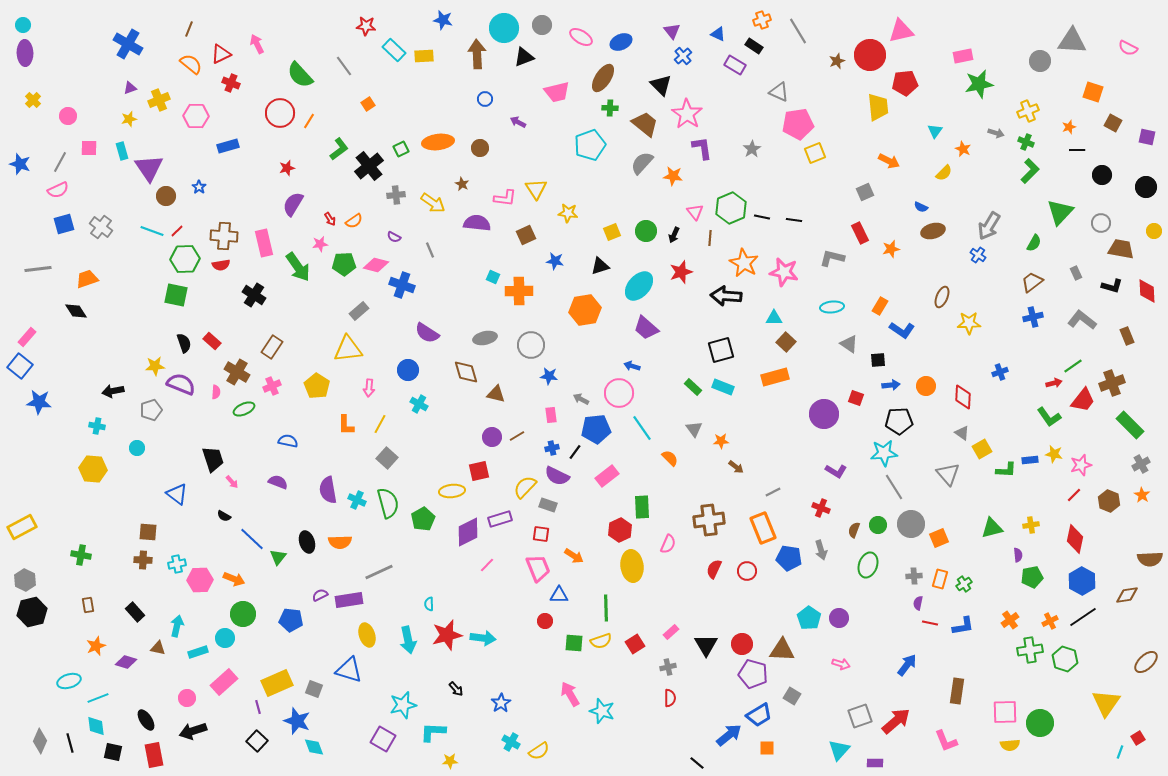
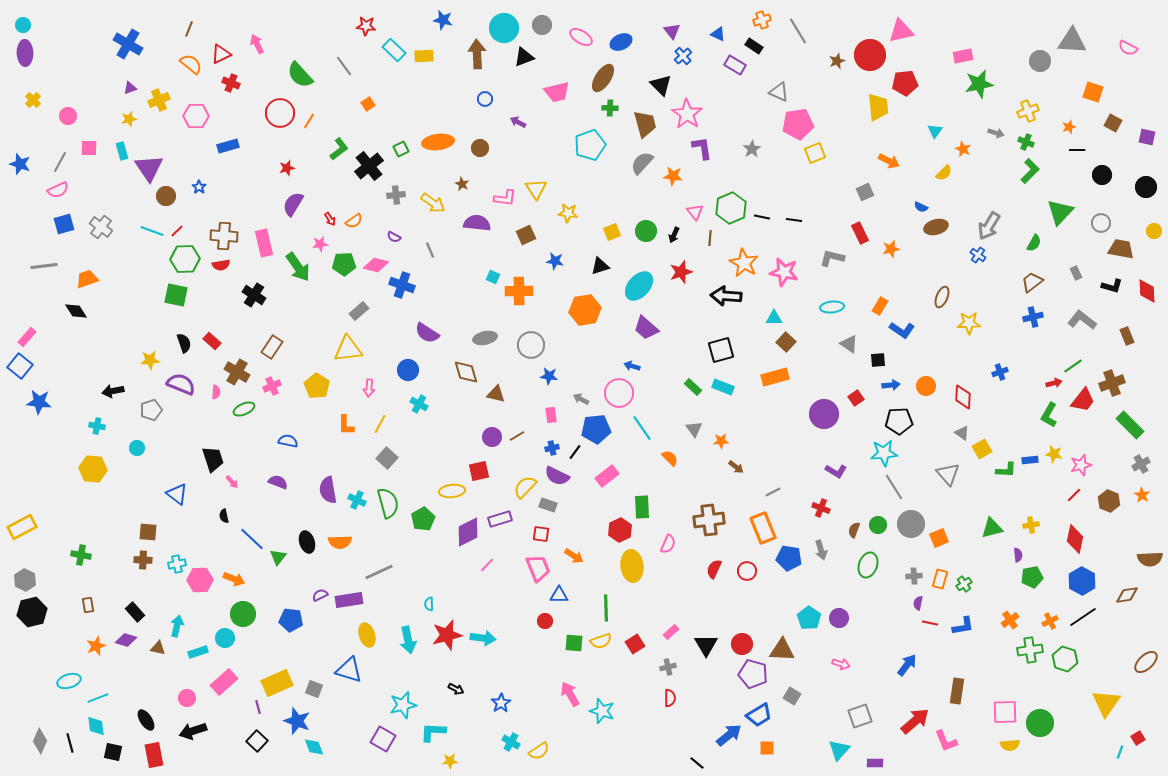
brown trapezoid at (645, 124): rotated 36 degrees clockwise
brown ellipse at (933, 231): moved 3 px right, 4 px up
gray line at (38, 269): moved 6 px right, 3 px up
yellow star at (155, 366): moved 5 px left, 6 px up
red square at (856, 398): rotated 35 degrees clockwise
green L-shape at (1049, 417): moved 2 px up; rotated 65 degrees clockwise
black semicircle at (224, 516): rotated 48 degrees clockwise
purple diamond at (126, 662): moved 22 px up
black arrow at (456, 689): rotated 21 degrees counterclockwise
red arrow at (896, 721): moved 19 px right
